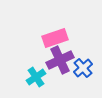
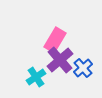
pink rectangle: moved 2 px down; rotated 40 degrees counterclockwise
purple cross: rotated 16 degrees counterclockwise
